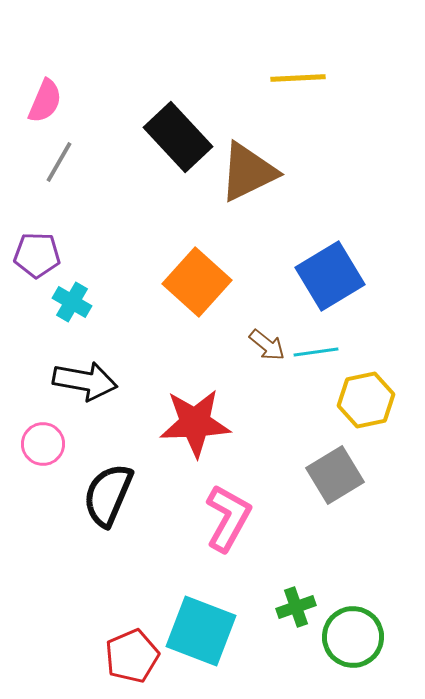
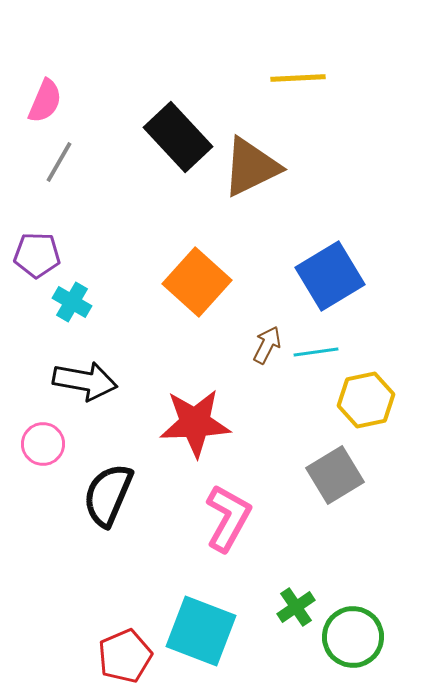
brown triangle: moved 3 px right, 5 px up
brown arrow: rotated 102 degrees counterclockwise
green cross: rotated 15 degrees counterclockwise
red pentagon: moved 7 px left
